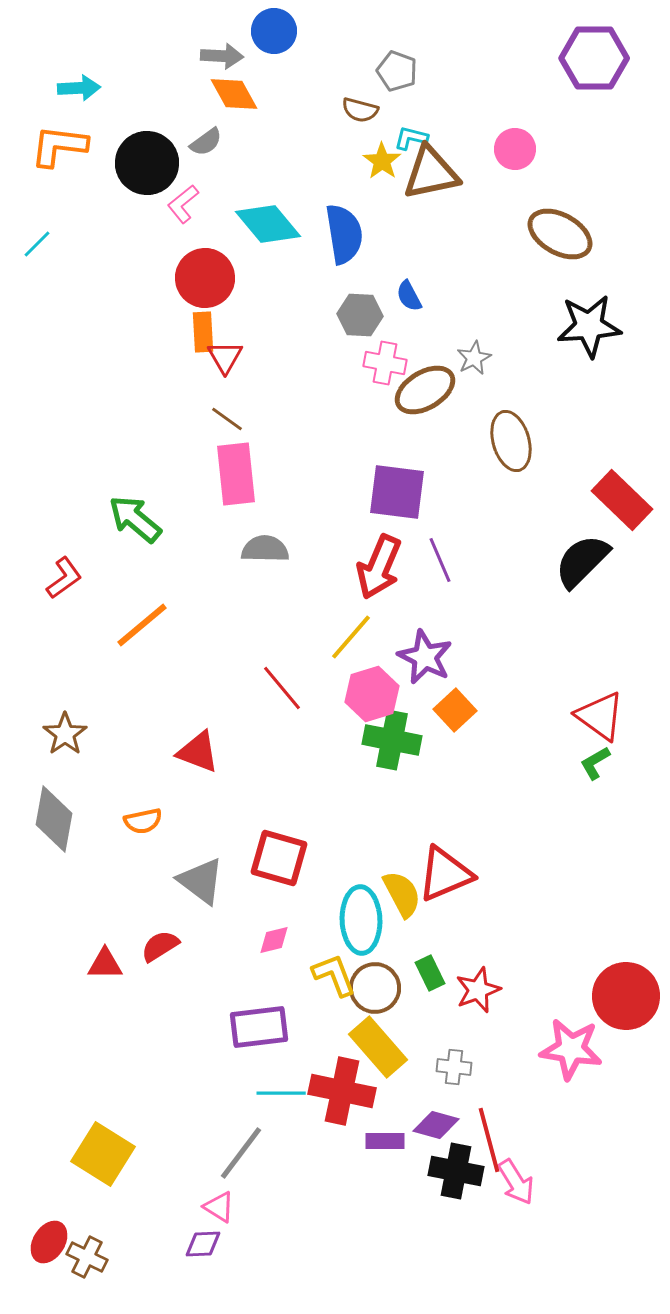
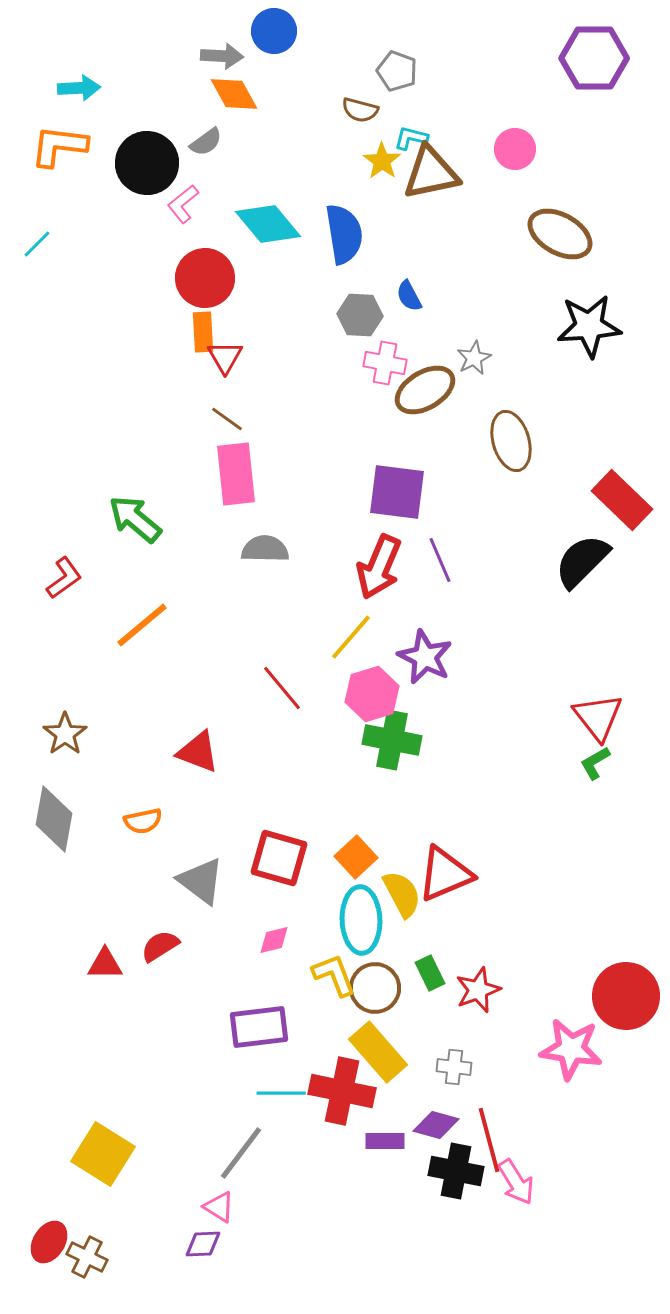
orange square at (455, 710): moved 99 px left, 147 px down
red triangle at (600, 716): moved 2 px left, 1 px down; rotated 16 degrees clockwise
yellow rectangle at (378, 1047): moved 5 px down
